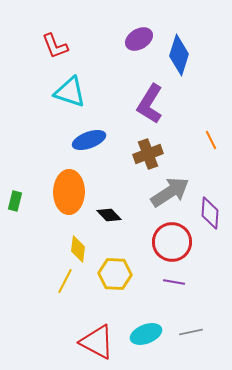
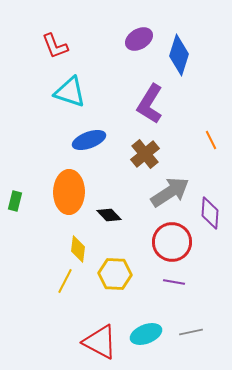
brown cross: moved 3 px left; rotated 20 degrees counterclockwise
red triangle: moved 3 px right
